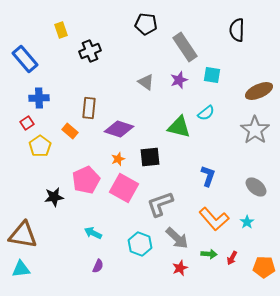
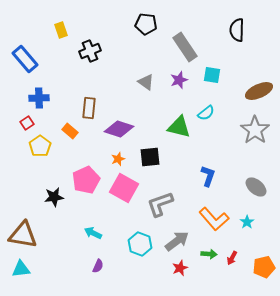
gray arrow: moved 3 px down; rotated 80 degrees counterclockwise
orange pentagon: rotated 15 degrees counterclockwise
